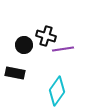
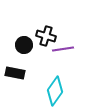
cyan diamond: moved 2 px left
